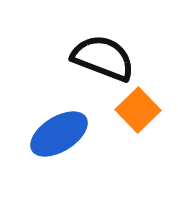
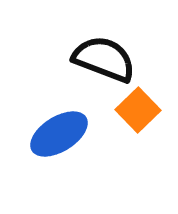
black semicircle: moved 1 px right, 1 px down
